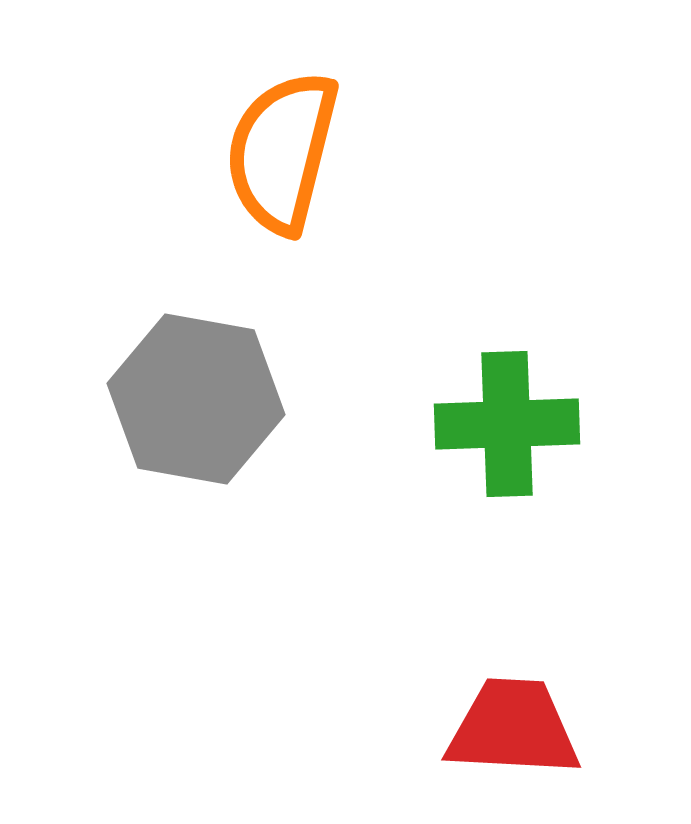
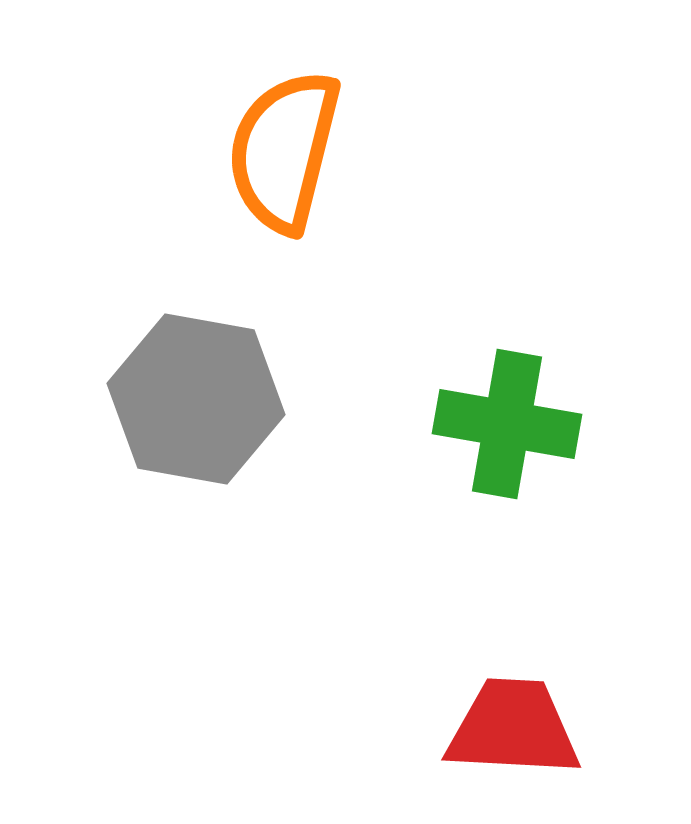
orange semicircle: moved 2 px right, 1 px up
green cross: rotated 12 degrees clockwise
